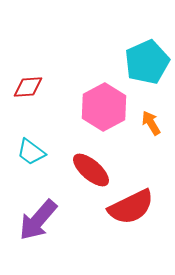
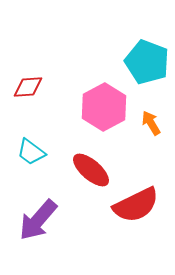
cyan pentagon: rotated 27 degrees counterclockwise
red semicircle: moved 5 px right, 2 px up
